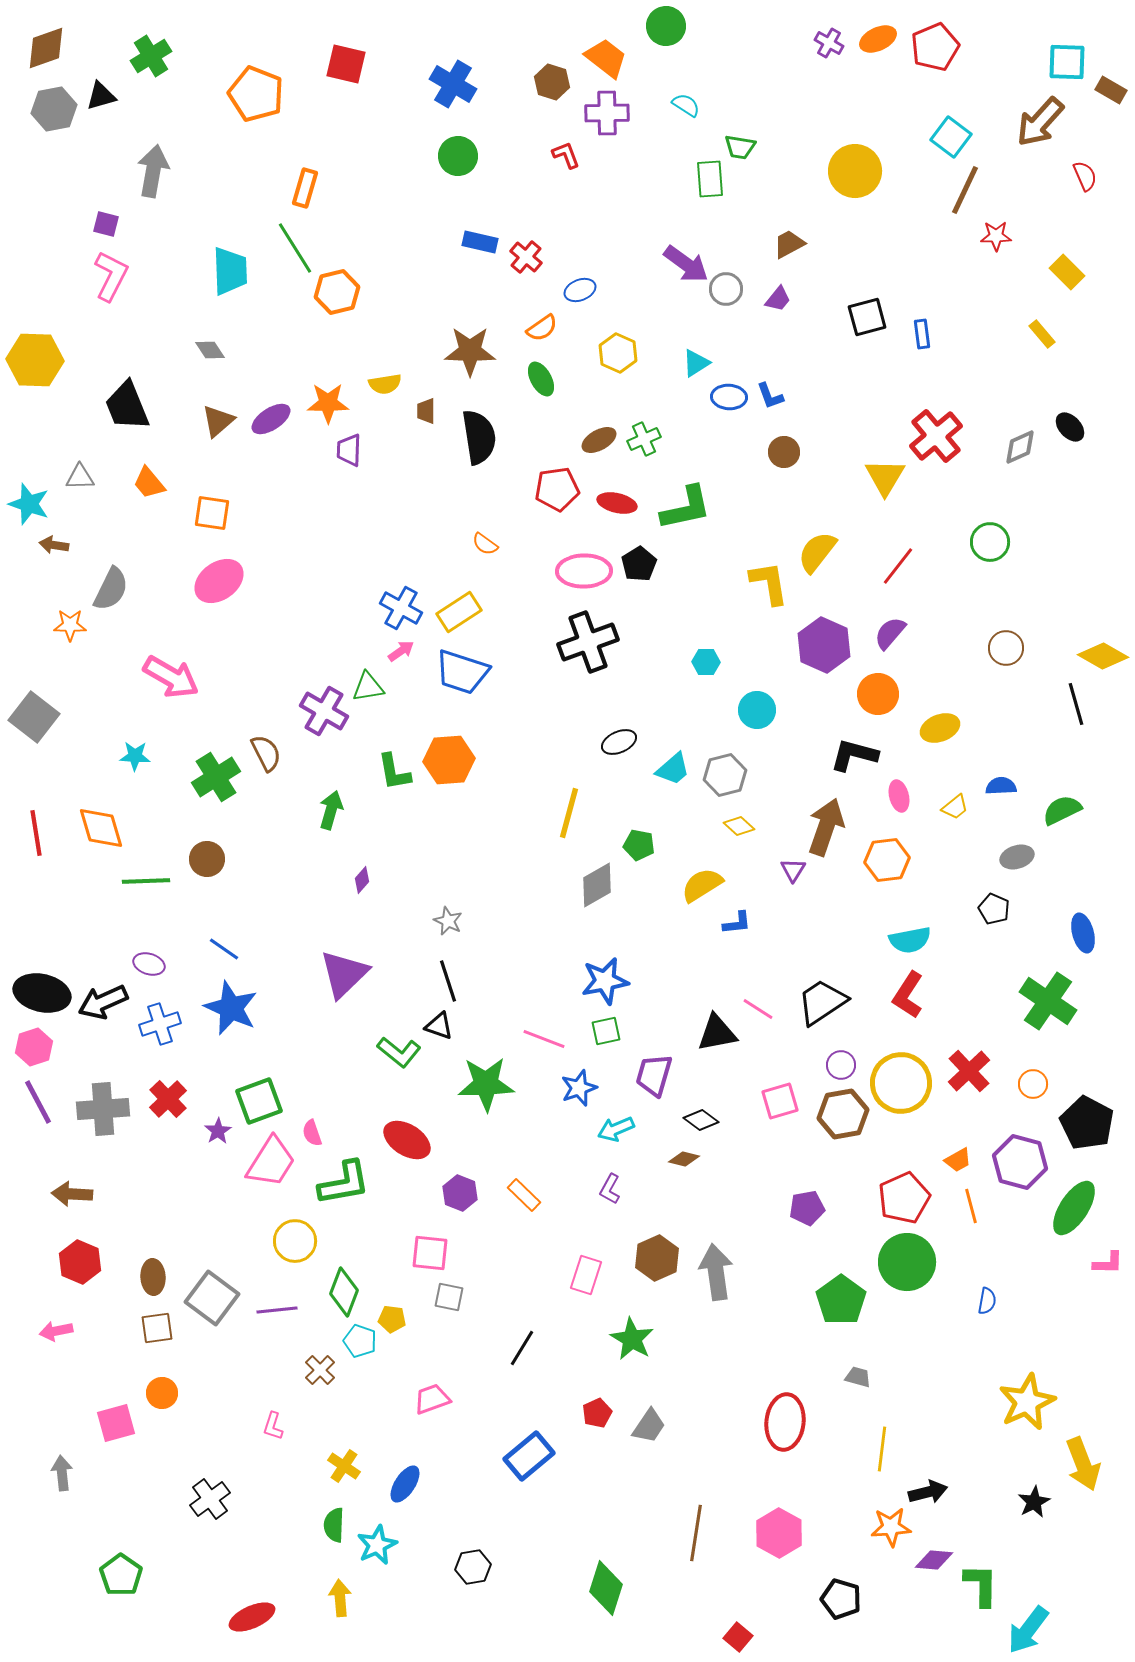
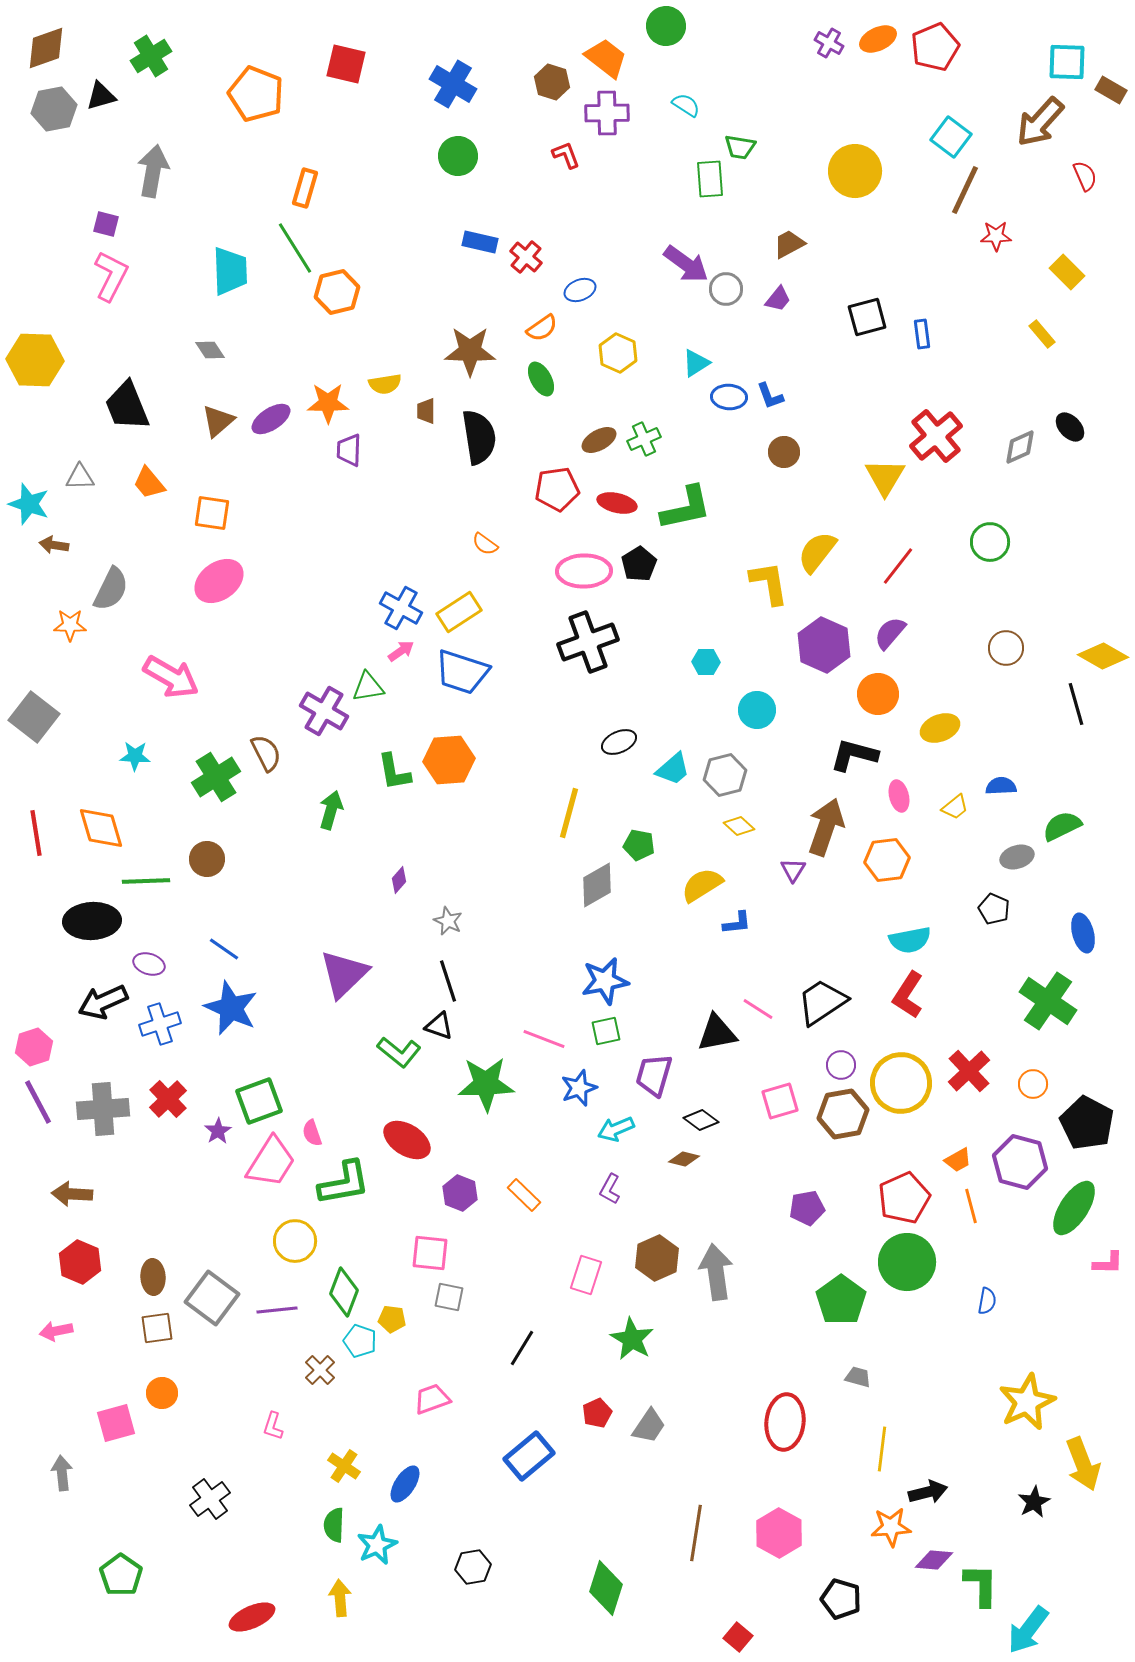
green semicircle at (1062, 810): moved 16 px down
purple diamond at (362, 880): moved 37 px right
black ellipse at (42, 993): moved 50 px right, 72 px up; rotated 16 degrees counterclockwise
